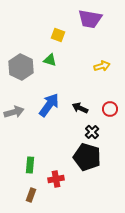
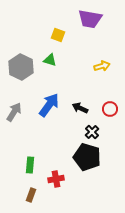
gray arrow: rotated 42 degrees counterclockwise
